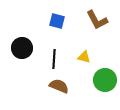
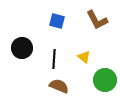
yellow triangle: rotated 24 degrees clockwise
